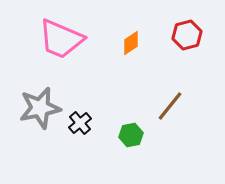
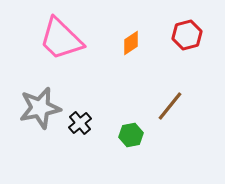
pink trapezoid: rotated 21 degrees clockwise
